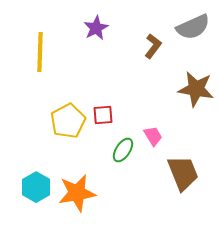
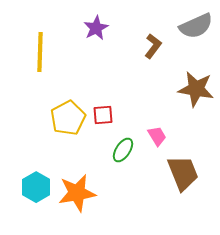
gray semicircle: moved 3 px right, 1 px up
yellow pentagon: moved 3 px up
pink trapezoid: moved 4 px right
